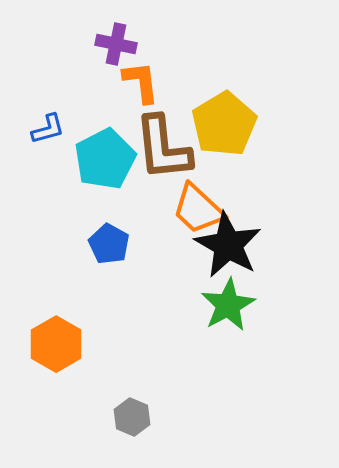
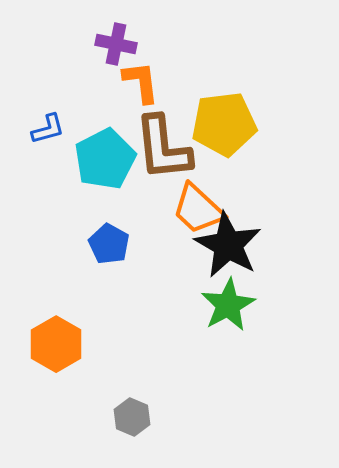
yellow pentagon: rotated 24 degrees clockwise
